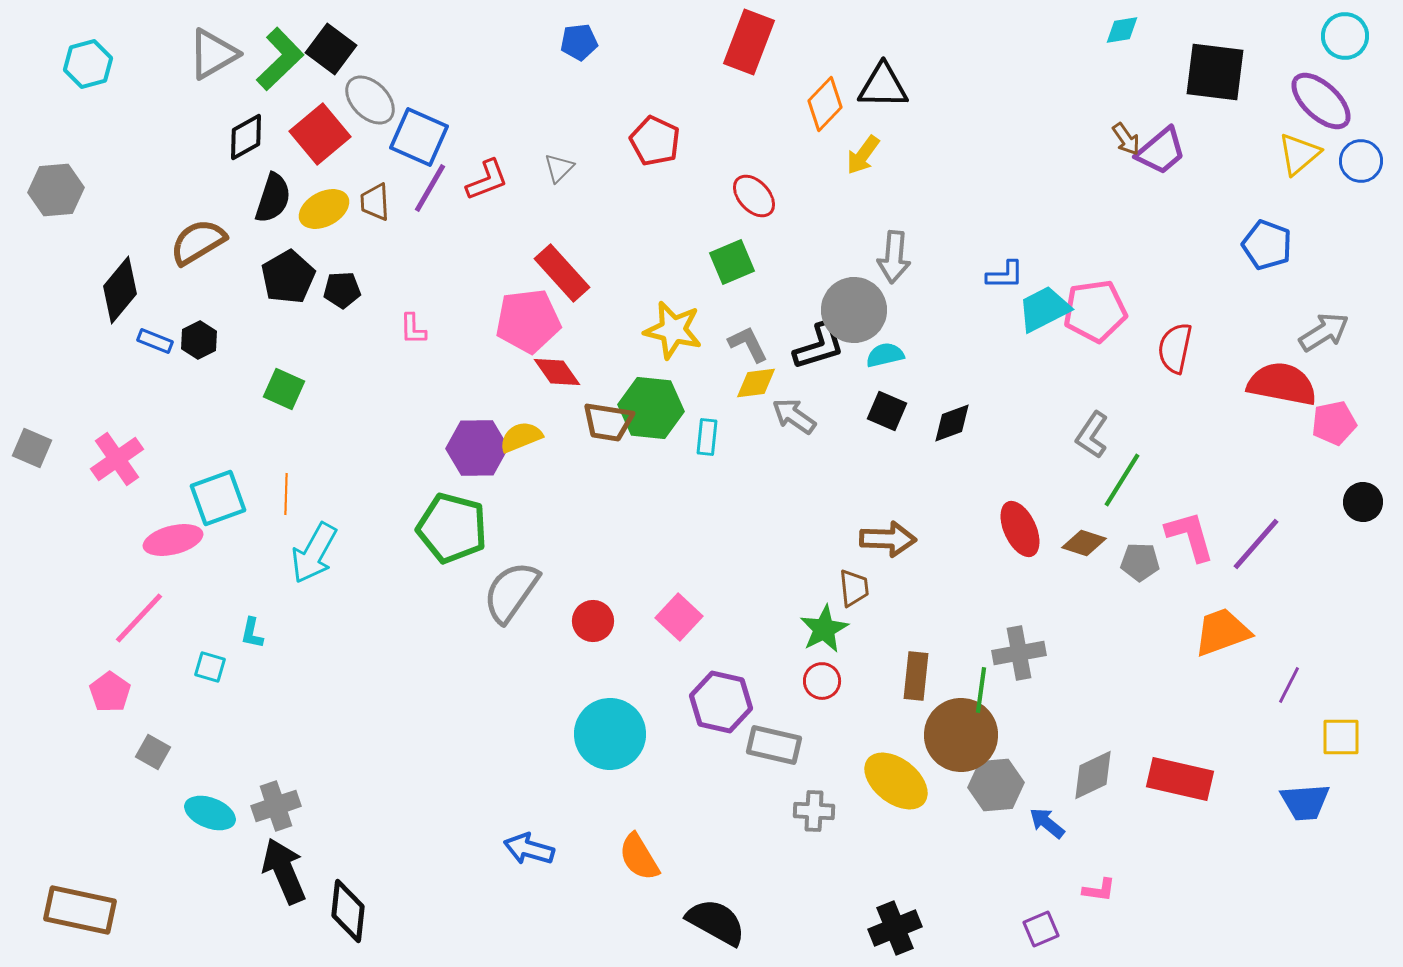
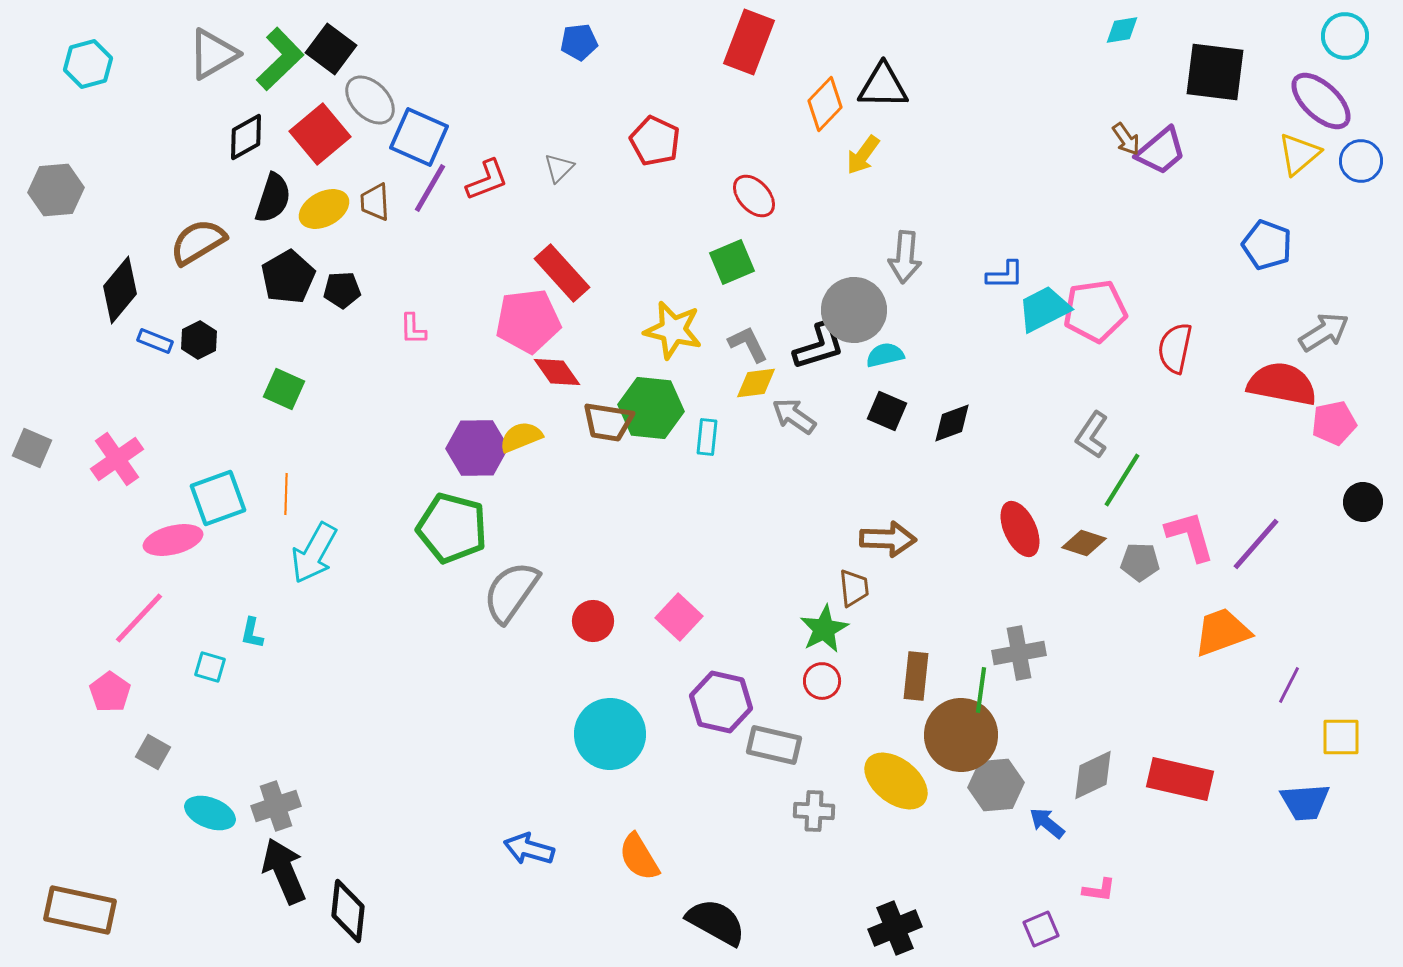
gray arrow at (894, 257): moved 11 px right
